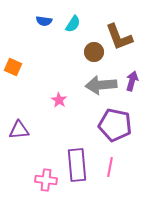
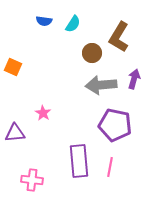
brown L-shape: rotated 52 degrees clockwise
brown circle: moved 2 px left, 1 px down
purple arrow: moved 2 px right, 2 px up
pink star: moved 16 px left, 13 px down
purple triangle: moved 4 px left, 3 px down
purple rectangle: moved 2 px right, 4 px up
pink cross: moved 14 px left
